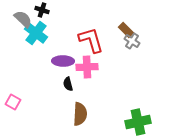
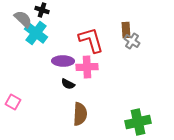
brown rectangle: rotated 42 degrees clockwise
black semicircle: rotated 48 degrees counterclockwise
